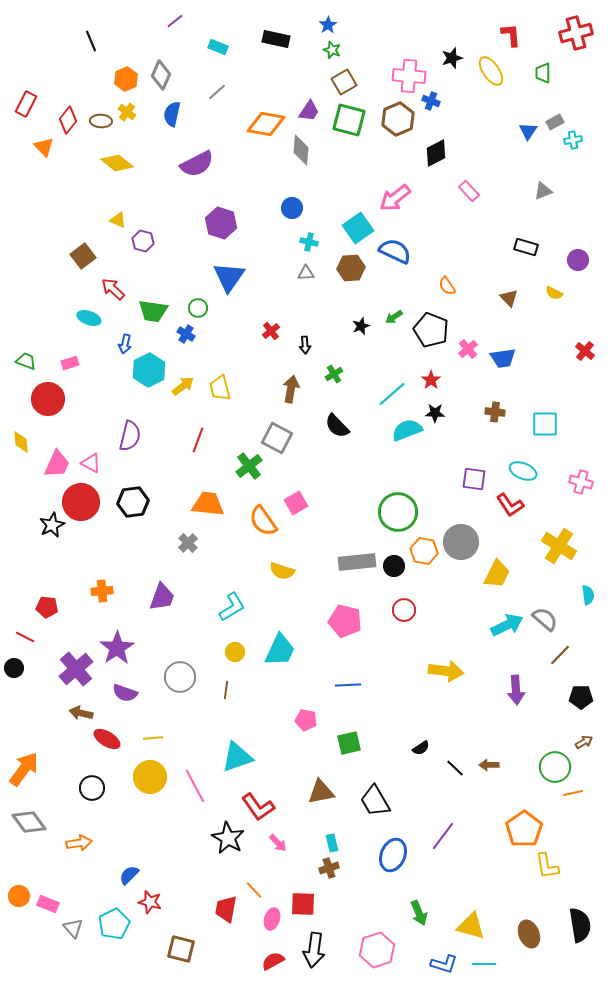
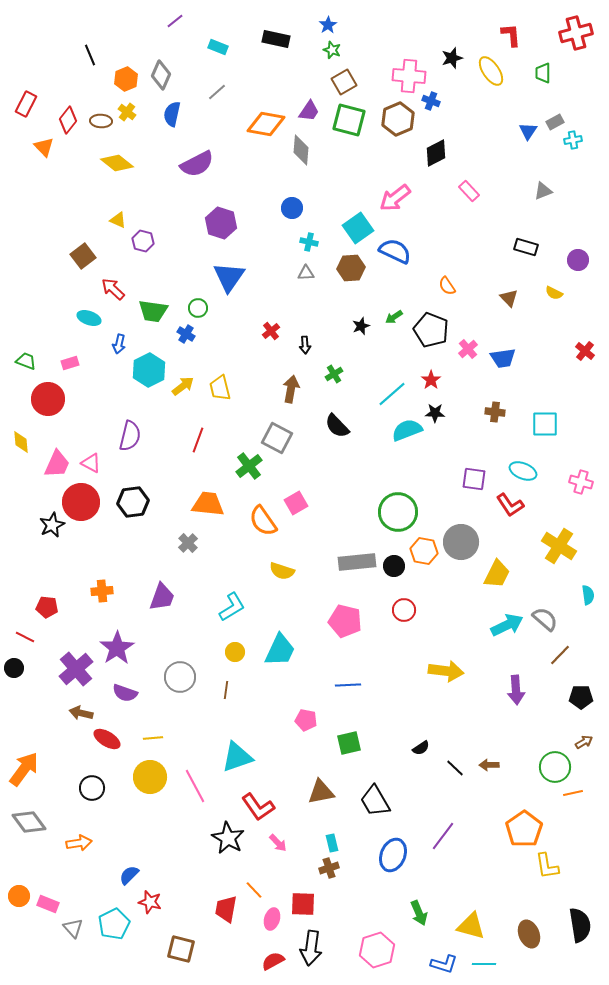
black line at (91, 41): moved 1 px left, 14 px down
blue arrow at (125, 344): moved 6 px left
black arrow at (314, 950): moved 3 px left, 2 px up
